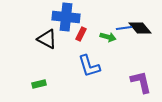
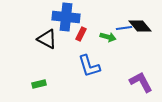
black diamond: moved 2 px up
purple L-shape: rotated 15 degrees counterclockwise
